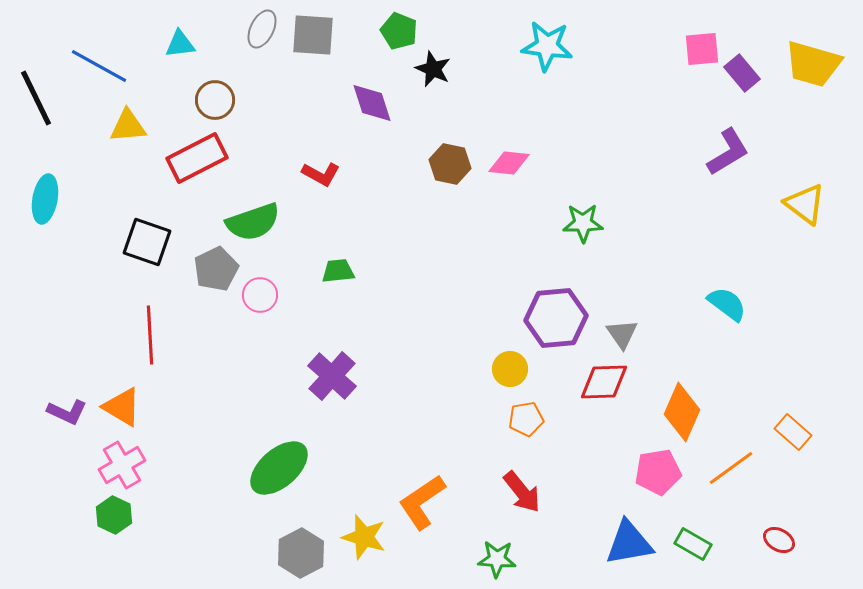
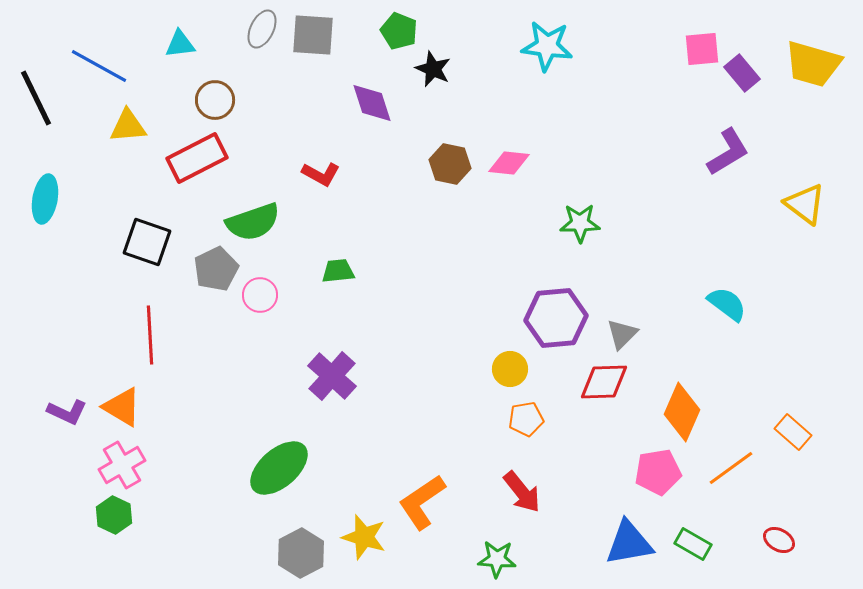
green star at (583, 223): moved 3 px left
gray triangle at (622, 334): rotated 20 degrees clockwise
